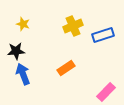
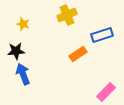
yellow cross: moved 6 px left, 11 px up
blue rectangle: moved 1 px left
orange rectangle: moved 12 px right, 14 px up
